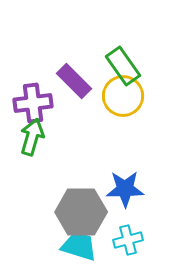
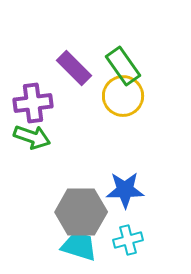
purple rectangle: moved 13 px up
green arrow: rotated 93 degrees clockwise
blue star: moved 1 px down
